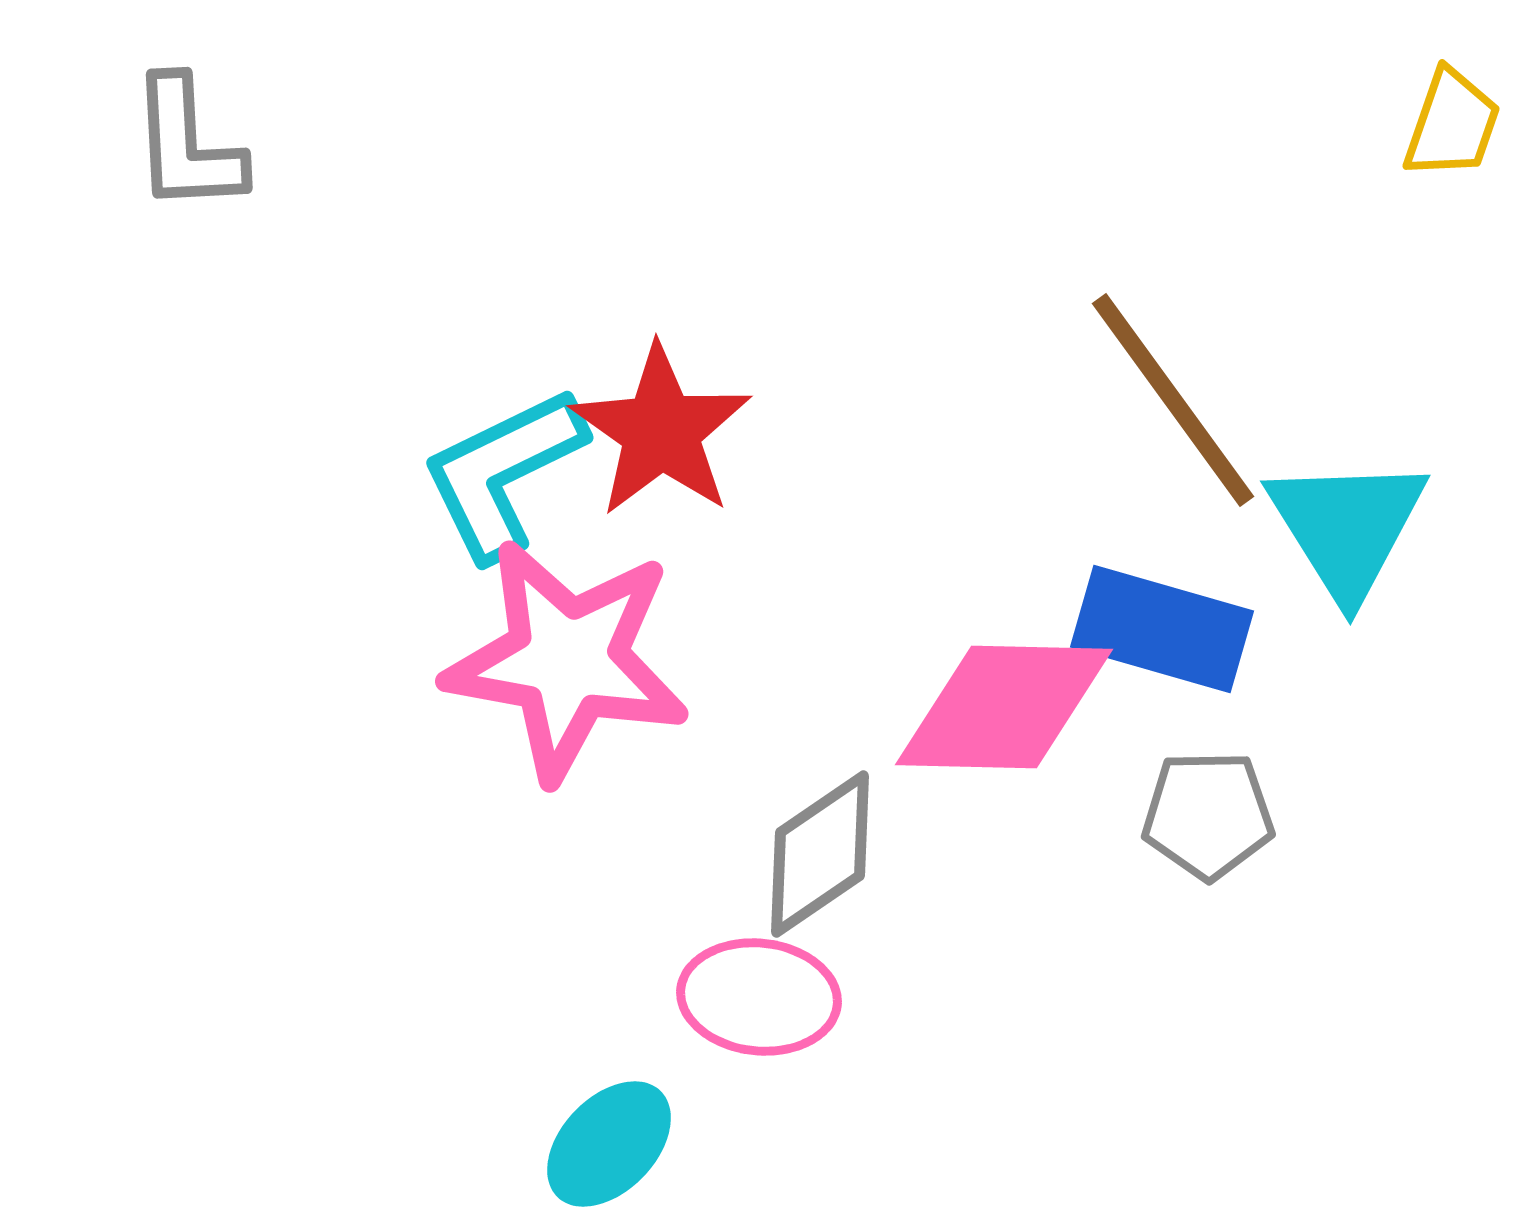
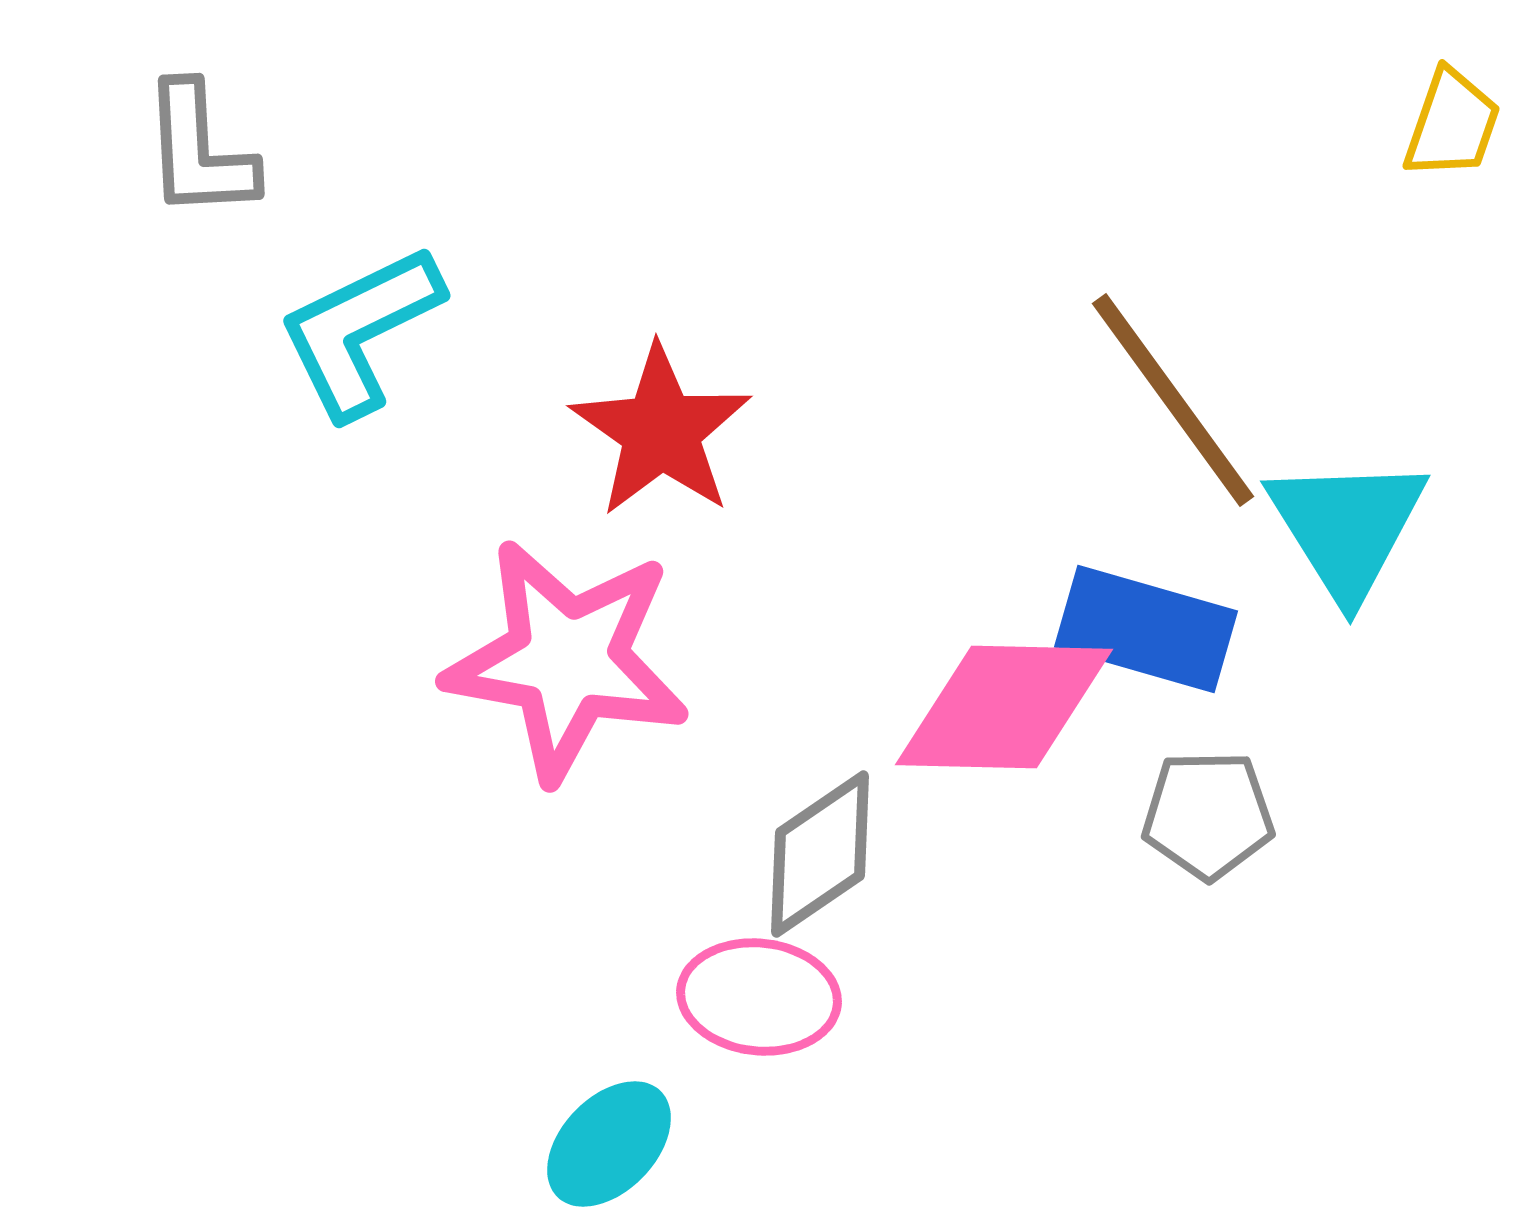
gray L-shape: moved 12 px right, 6 px down
cyan L-shape: moved 143 px left, 142 px up
blue rectangle: moved 16 px left
